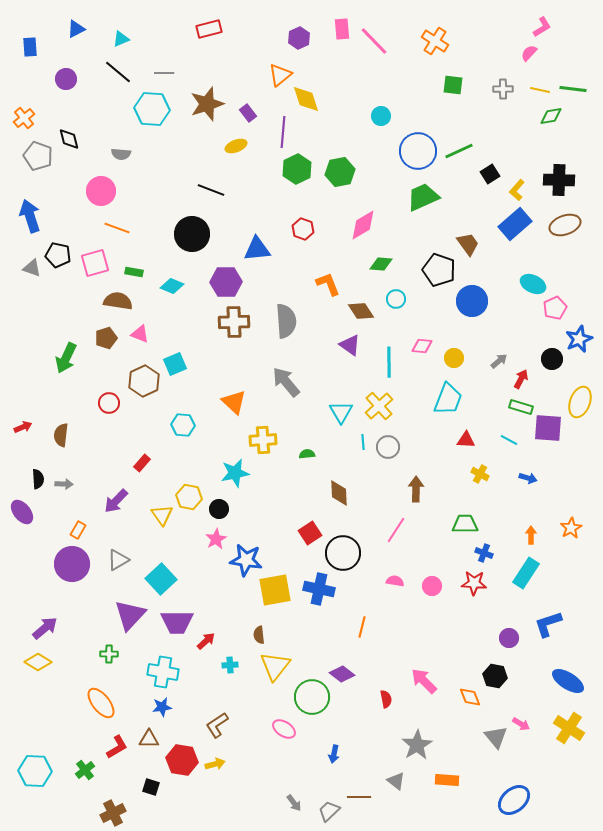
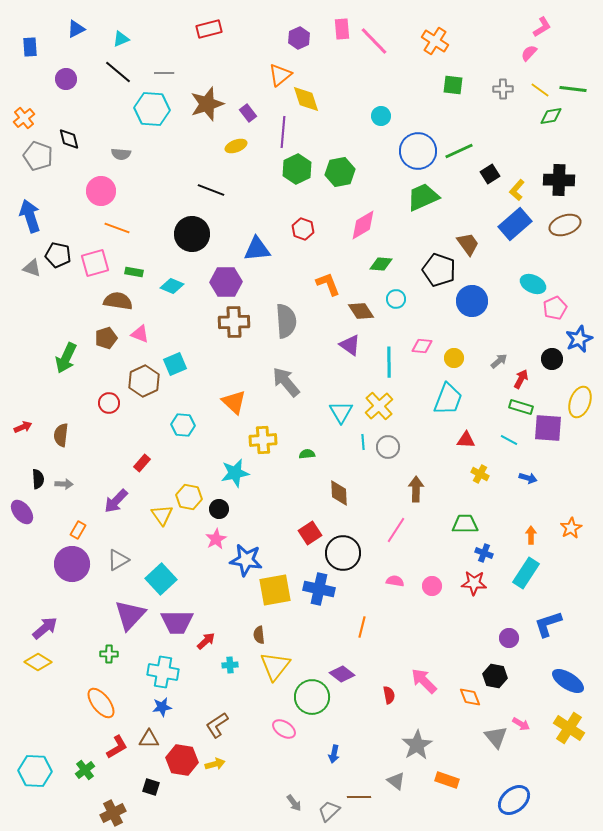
yellow line at (540, 90): rotated 24 degrees clockwise
red semicircle at (386, 699): moved 3 px right, 4 px up
orange rectangle at (447, 780): rotated 15 degrees clockwise
